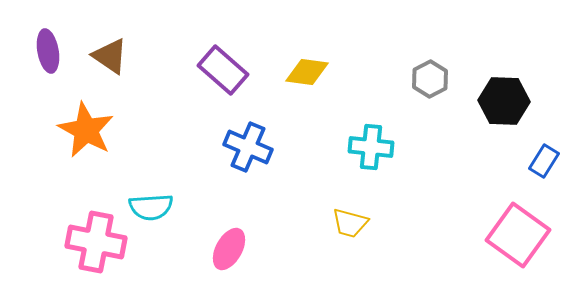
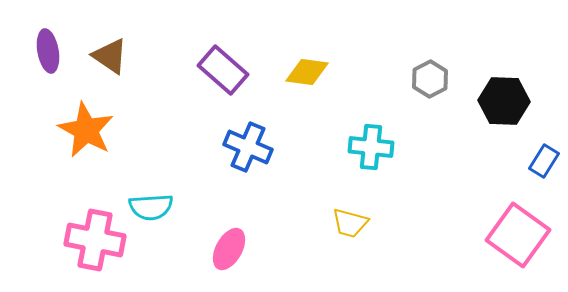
pink cross: moved 1 px left, 2 px up
